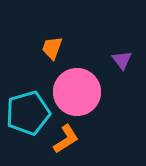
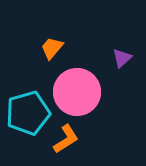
orange trapezoid: rotated 20 degrees clockwise
purple triangle: moved 2 px up; rotated 25 degrees clockwise
